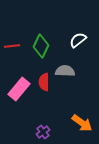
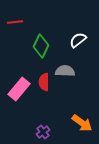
red line: moved 3 px right, 24 px up
